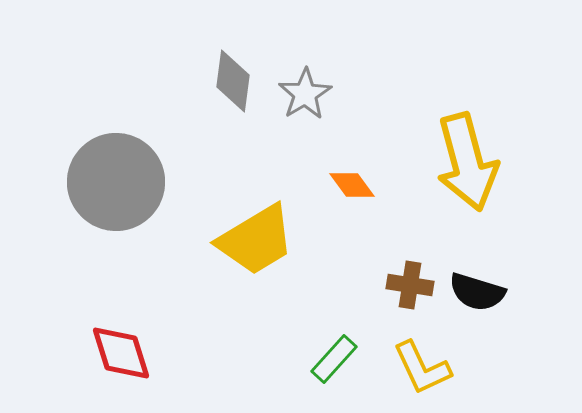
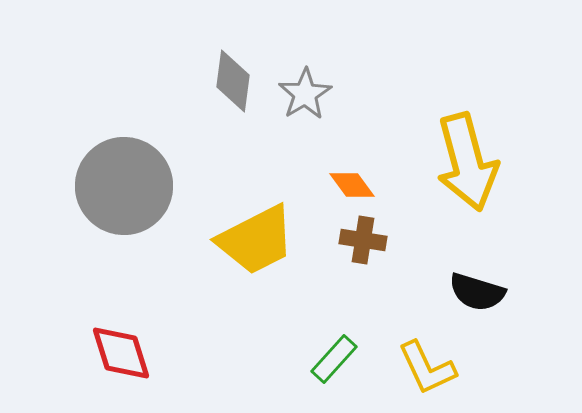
gray circle: moved 8 px right, 4 px down
yellow trapezoid: rotated 4 degrees clockwise
brown cross: moved 47 px left, 45 px up
yellow L-shape: moved 5 px right
